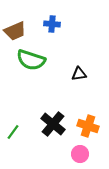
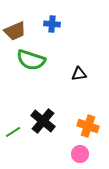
black cross: moved 10 px left, 3 px up
green line: rotated 21 degrees clockwise
